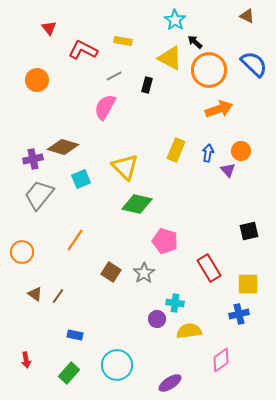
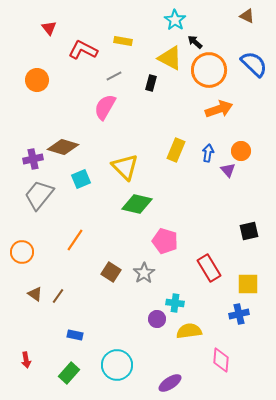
black rectangle at (147, 85): moved 4 px right, 2 px up
pink diamond at (221, 360): rotated 50 degrees counterclockwise
